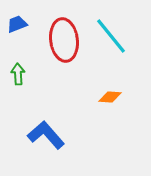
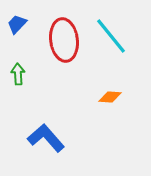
blue trapezoid: rotated 25 degrees counterclockwise
blue L-shape: moved 3 px down
